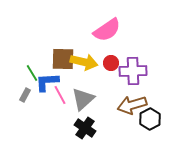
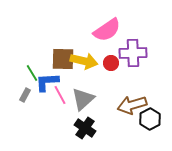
yellow arrow: moved 1 px up
purple cross: moved 18 px up
